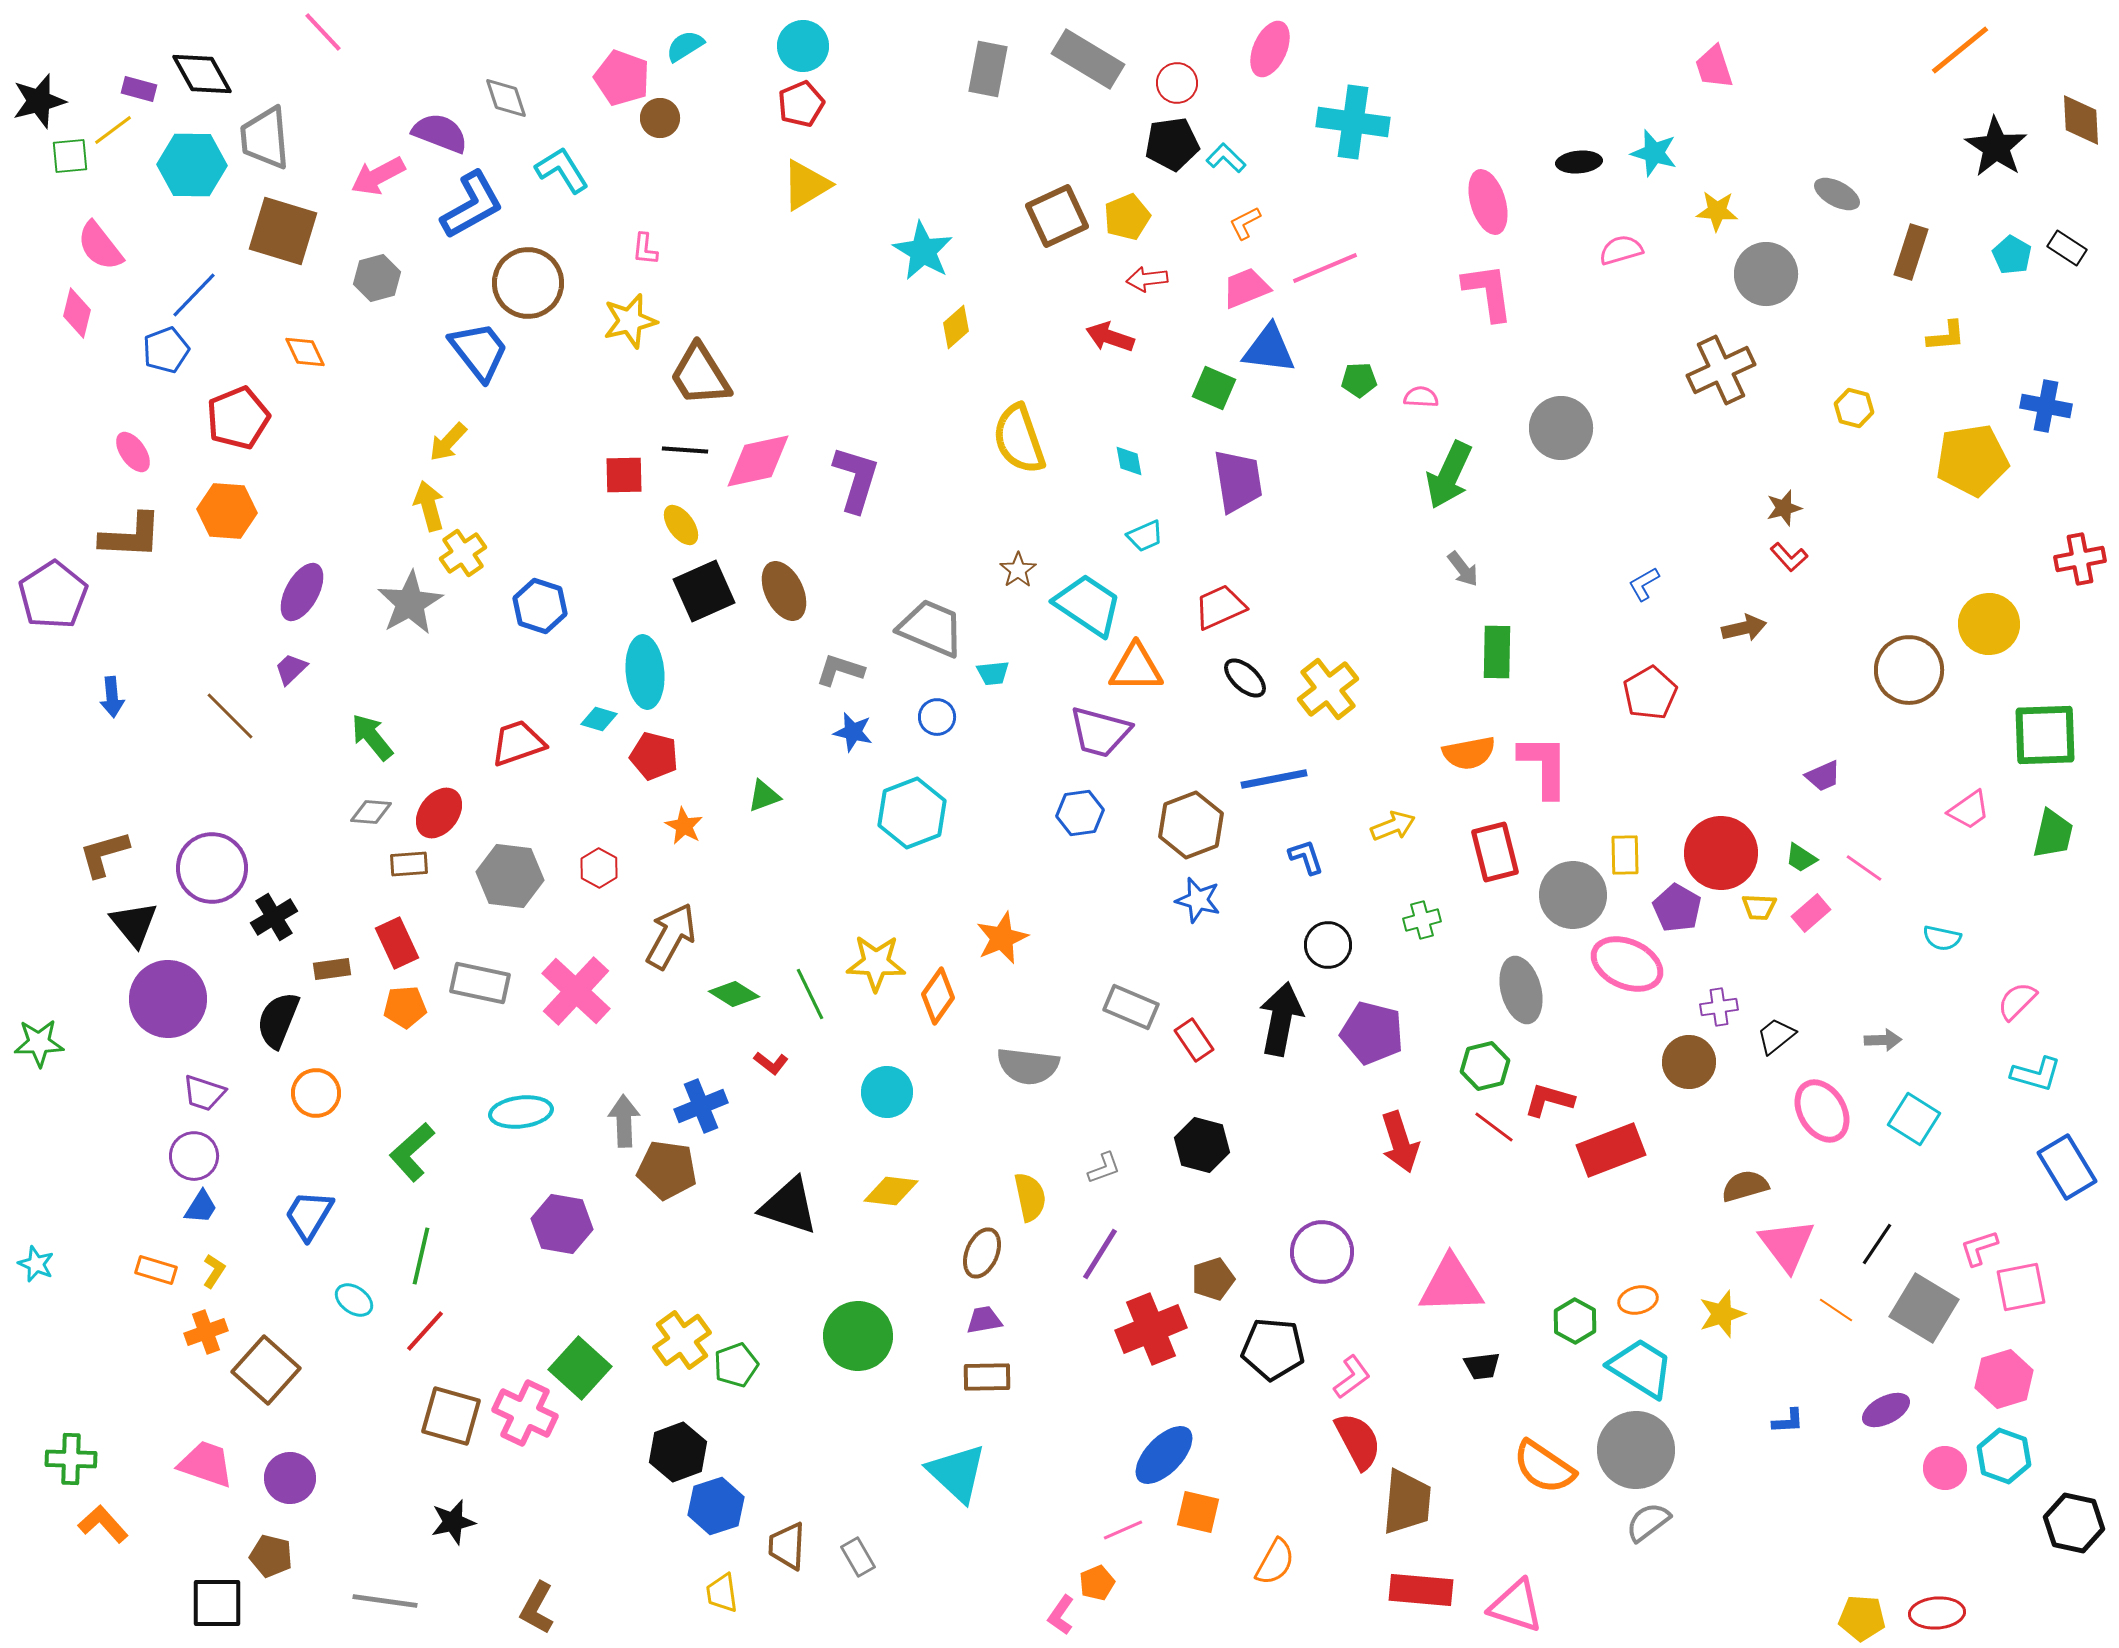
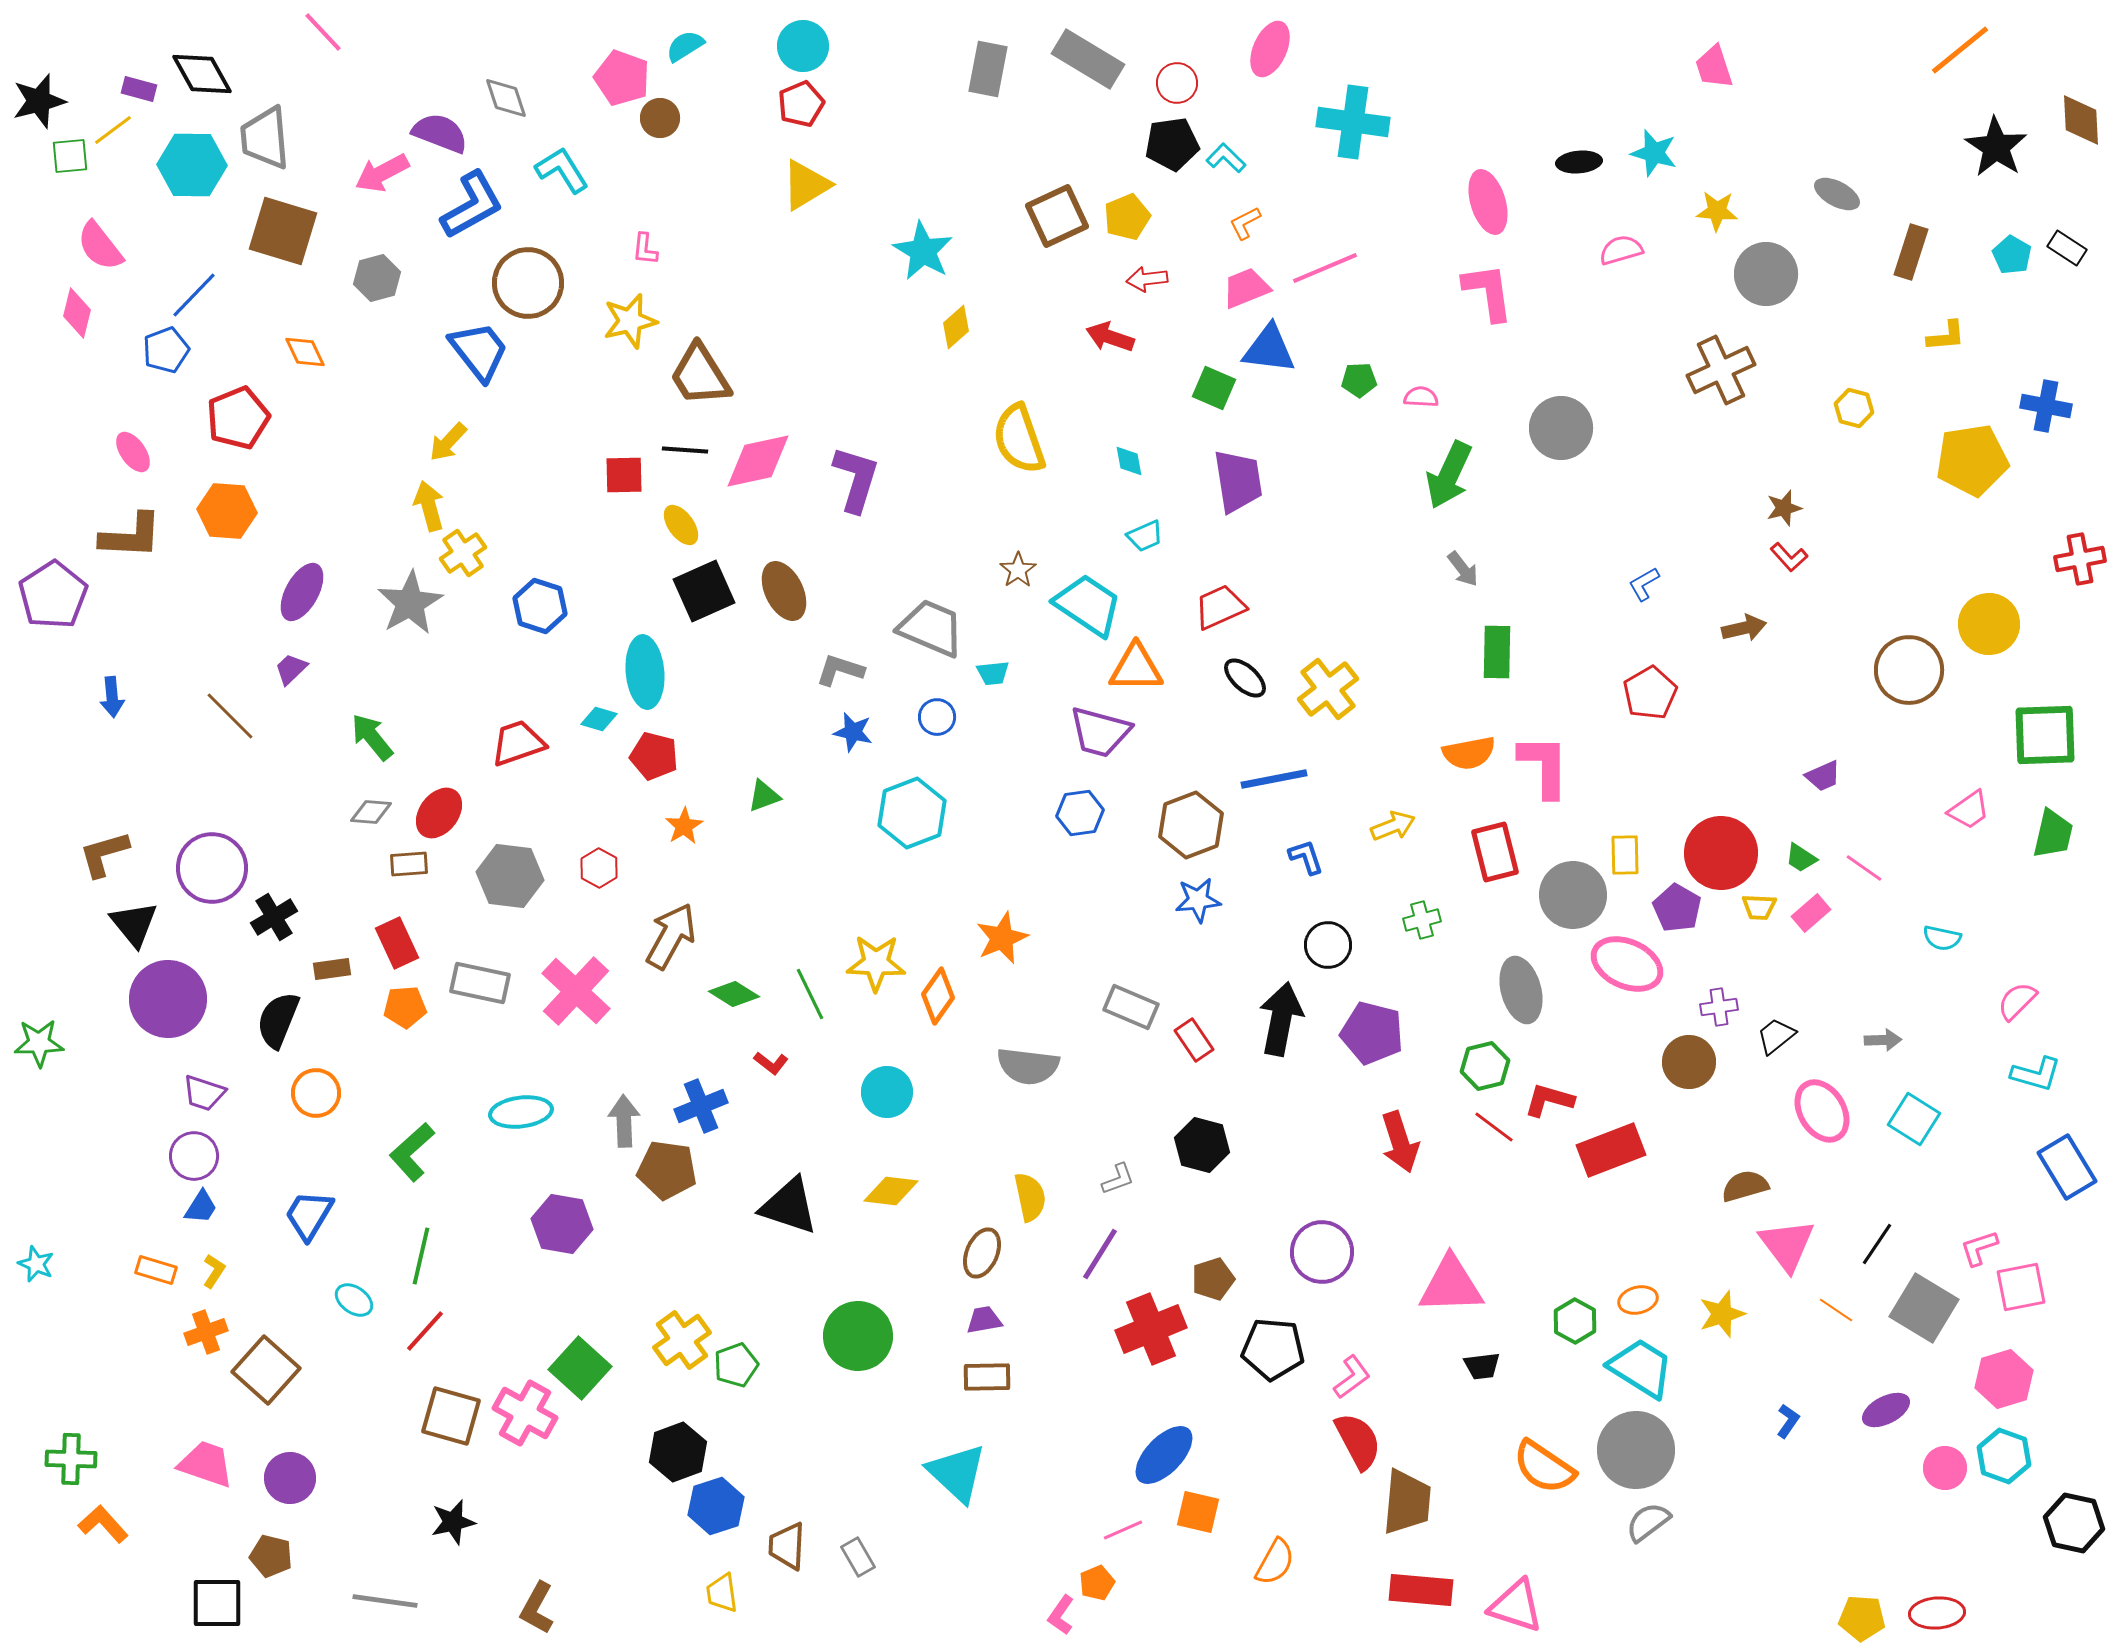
pink arrow at (378, 176): moved 4 px right, 3 px up
orange star at (684, 826): rotated 12 degrees clockwise
blue star at (1198, 900): rotated 21 degrees counterclockwise
gray L-shape at (1104, 1168): moved 14 px right, 11 px down
pink cross at (525, 1413): rotated 4 degrees clockwise
blue L-shape at (1788, 1421): rotated 52 degrees counterclockwise
